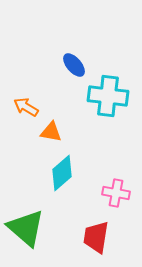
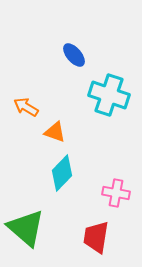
blue ellipse: moved 10 px up
cyan cross: moved 1 px right, 1 px up; rotated 12 degrees clockwise
orange triangle: moved 4 px right; rotated 10 degrees clockwise
cyan diamond: rotated 6 degrees counterclockwise
